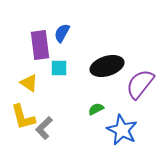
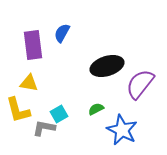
purple rectangle: moved 7 px left
cyan square: moved 46 px down; rotated 30 degrees counterclockwise
yellow triangle: rotated 24 degrees counterclockwise
yellow L-shape: moved 5 px left, 7 px up
gray L-shape: rotated 55 degrees clockwise
